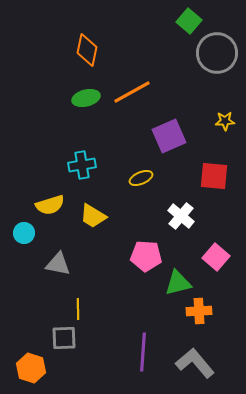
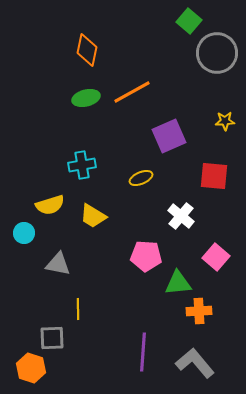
green triangle: rotated 8 degrees clockwise
gray square: moved 12 px left
